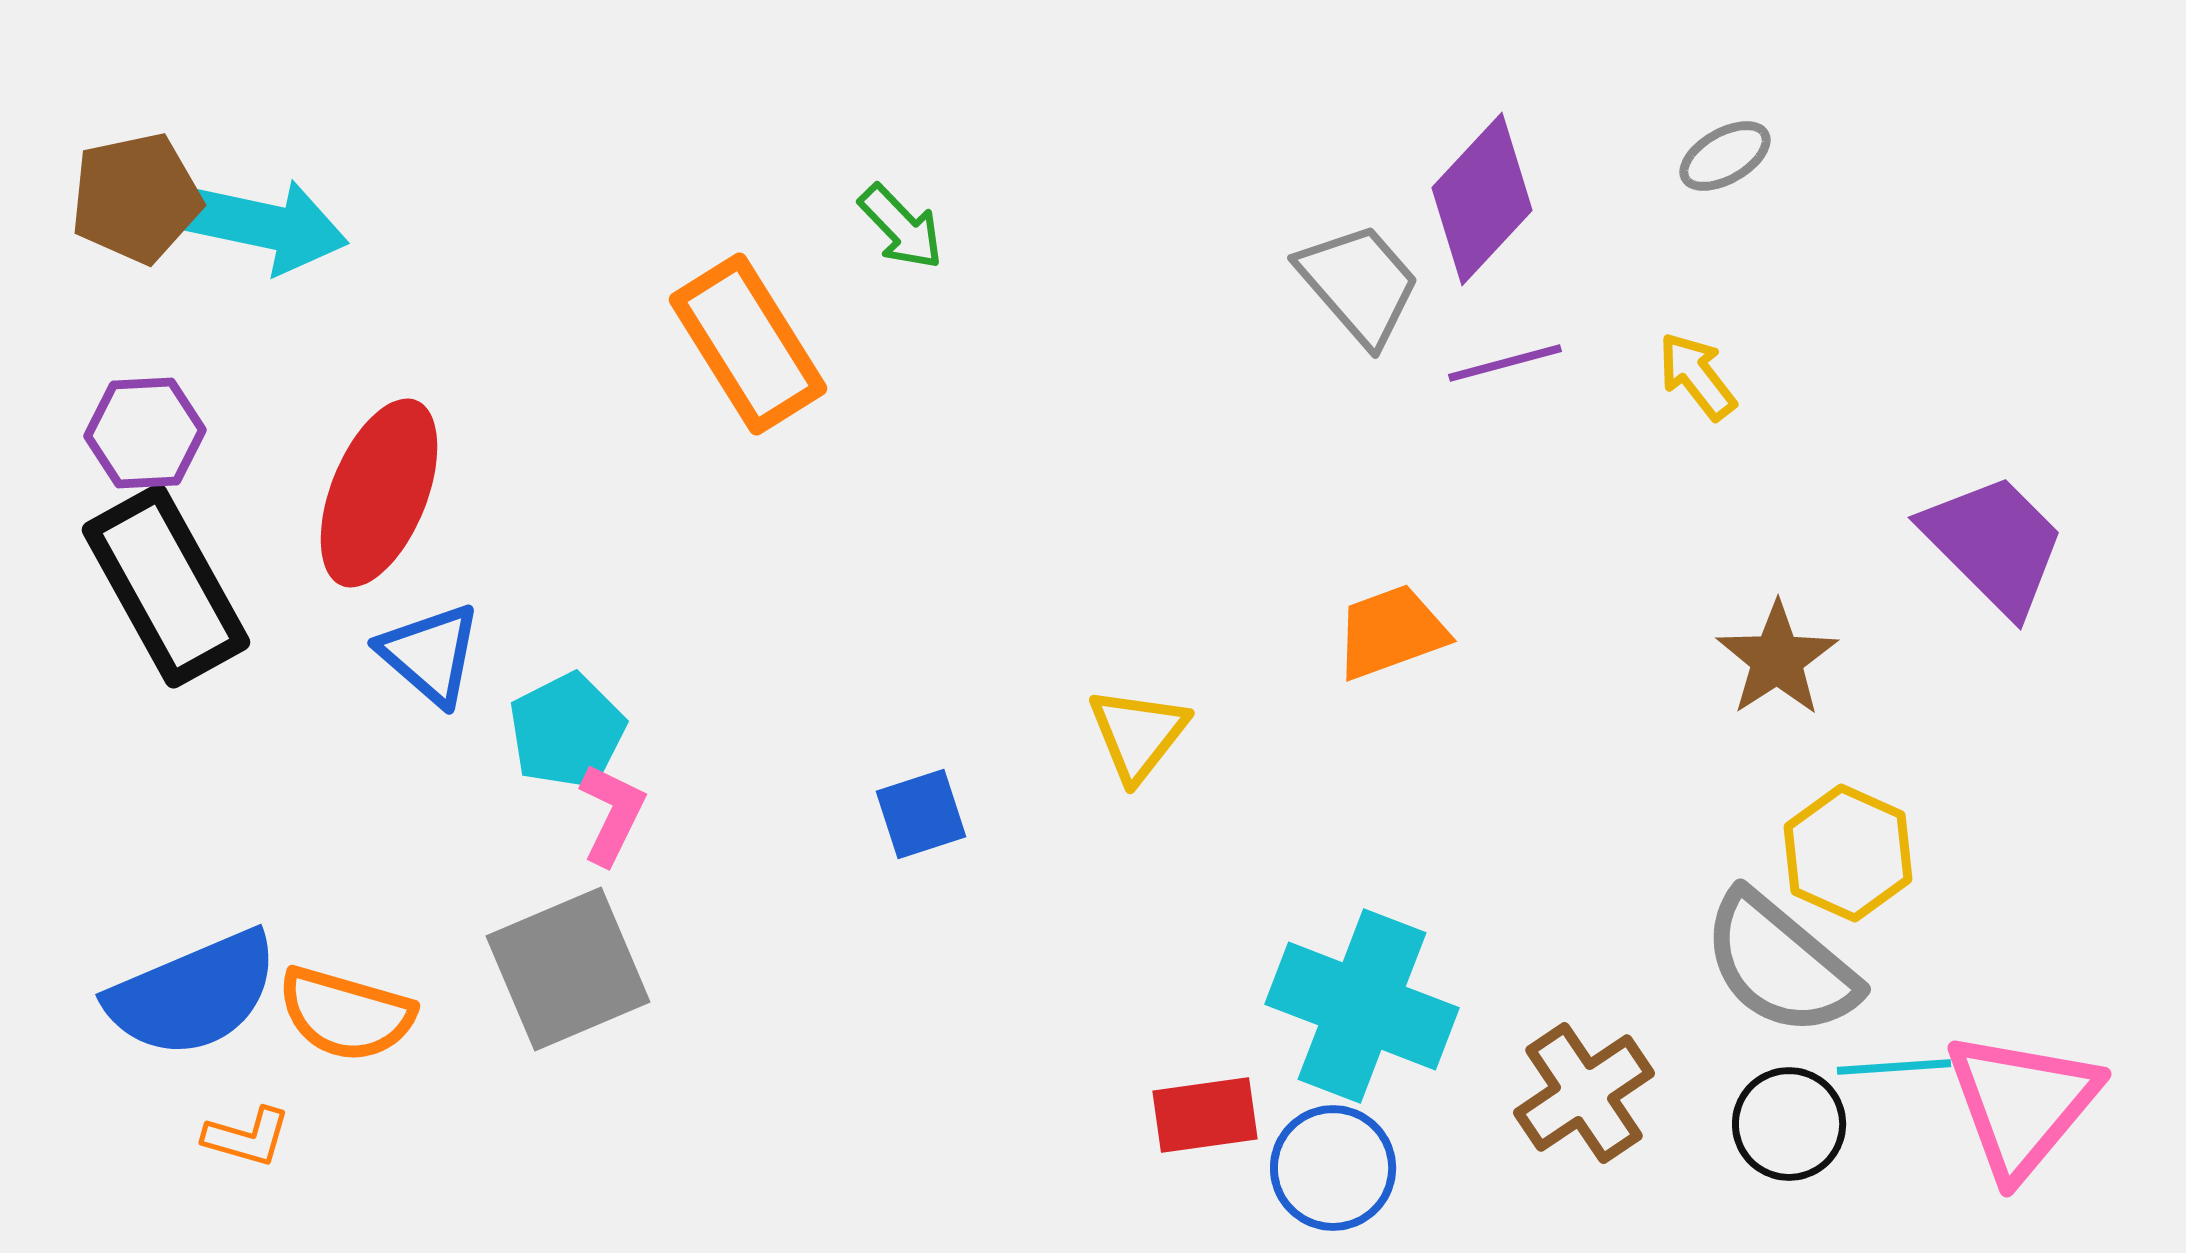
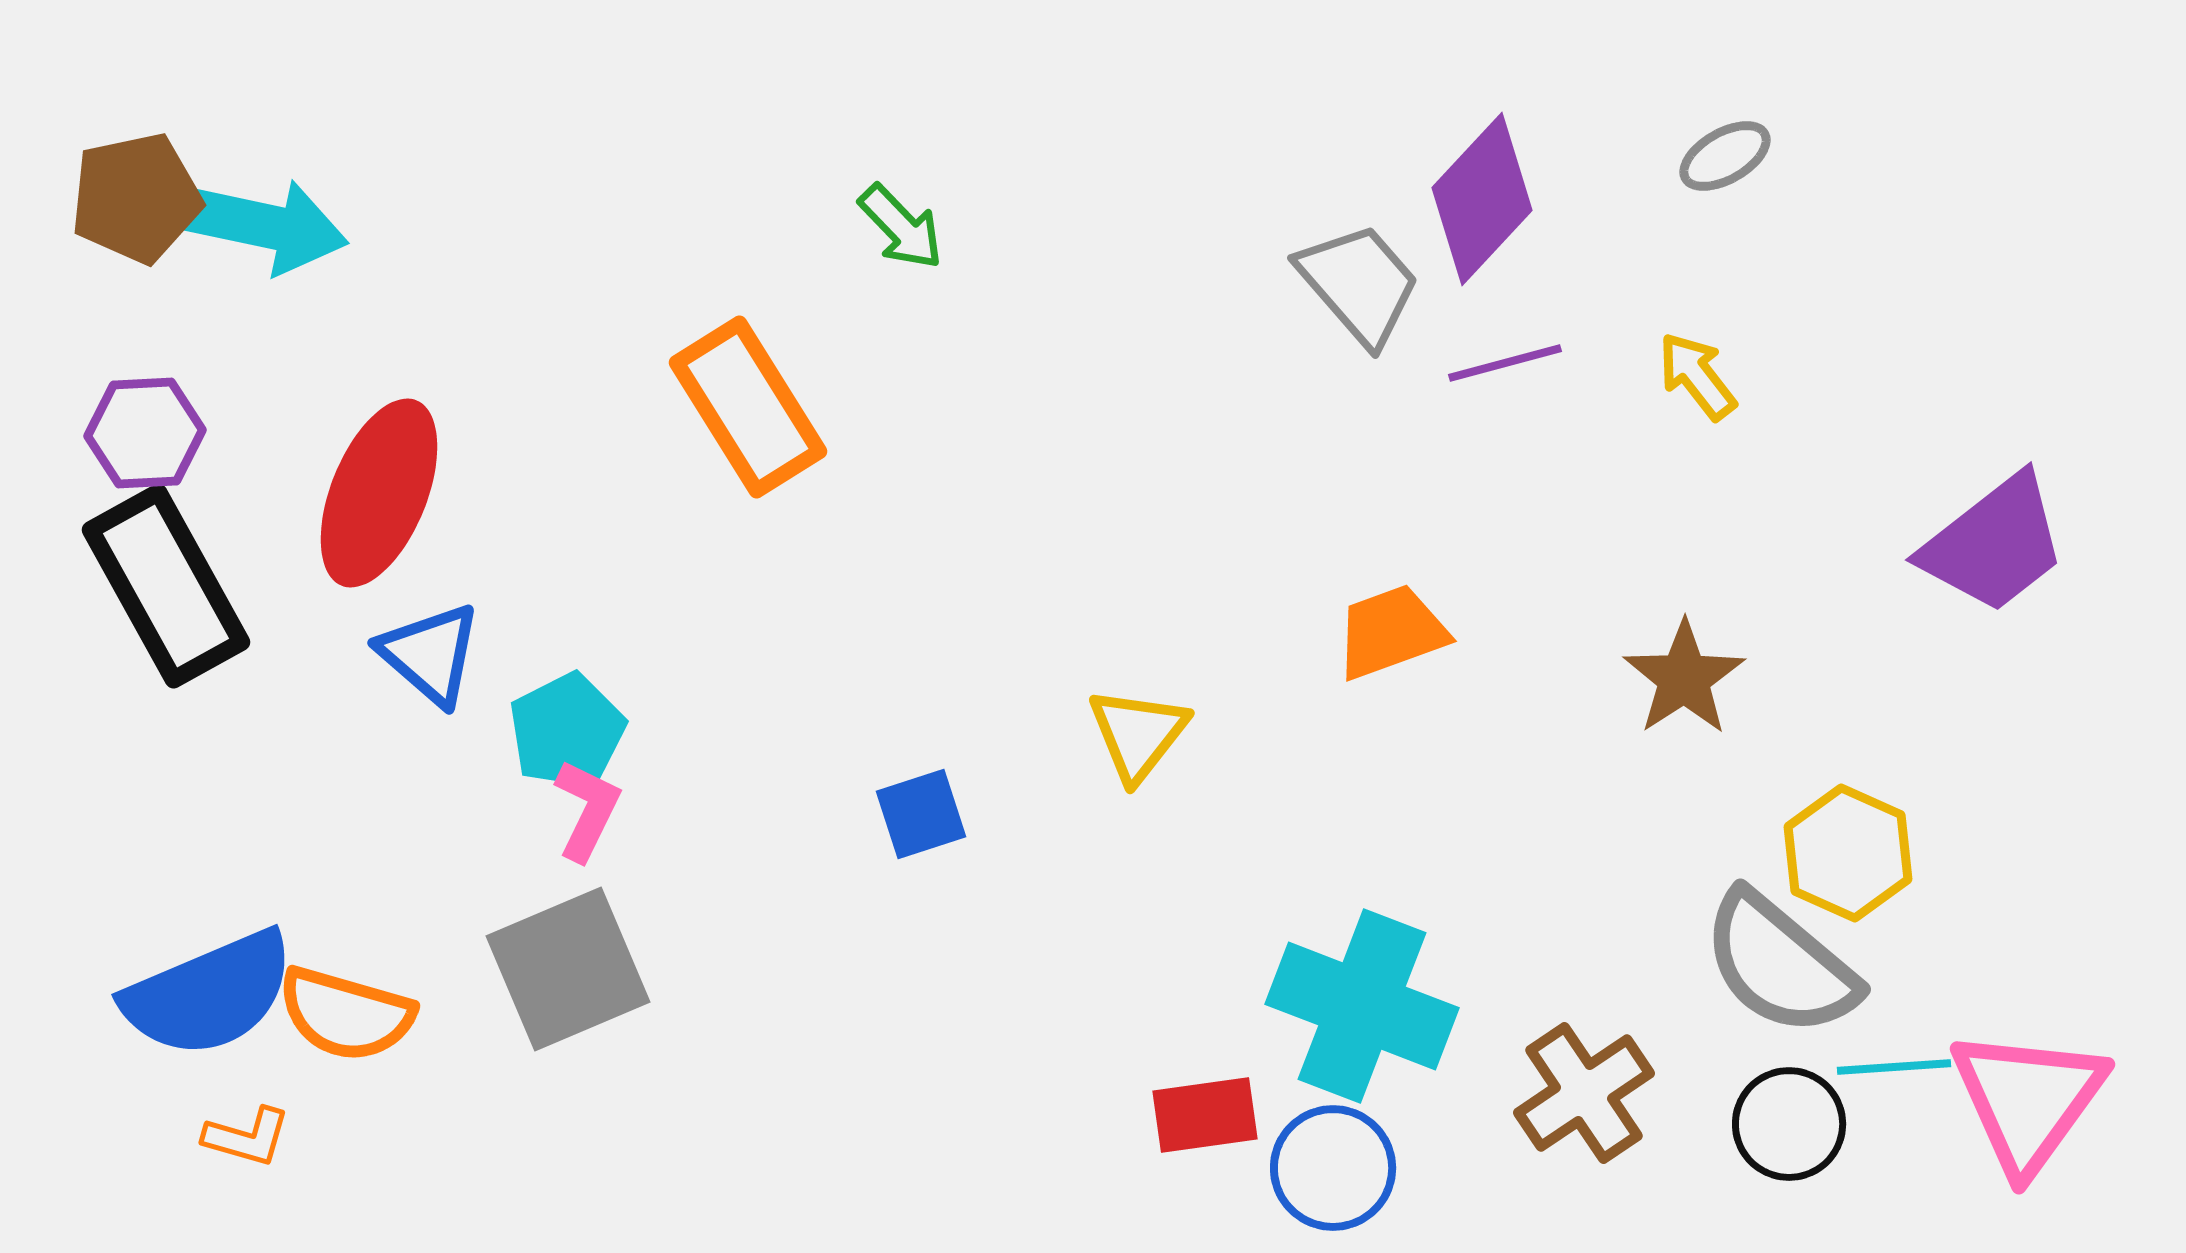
orange rectangle: moved 63 px down
purple trapezoid: rotated 97 degrees clockwise
brown star: moved 93 px left, 19 px down
pink L-shape: moved 25 px left, 4 px up
blue semicircle: moved 16 px right
pink triangle: moved 6 px right, 4 px up; rotated 4 degrees counterclockwise
